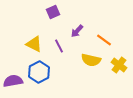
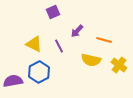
orange line: rotated 21 degrees counterclockwise
